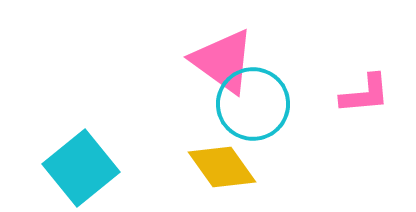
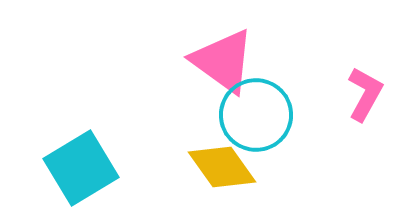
pink L-shape: rotated 56 degrees counterclockwise
cyan circle: moved 3 px right, 11 px down
cyan square: rotated 8 degrees clockwise
